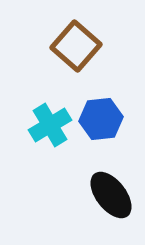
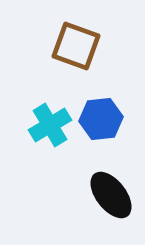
brown square: rotated 21 degrees counterclockwise
